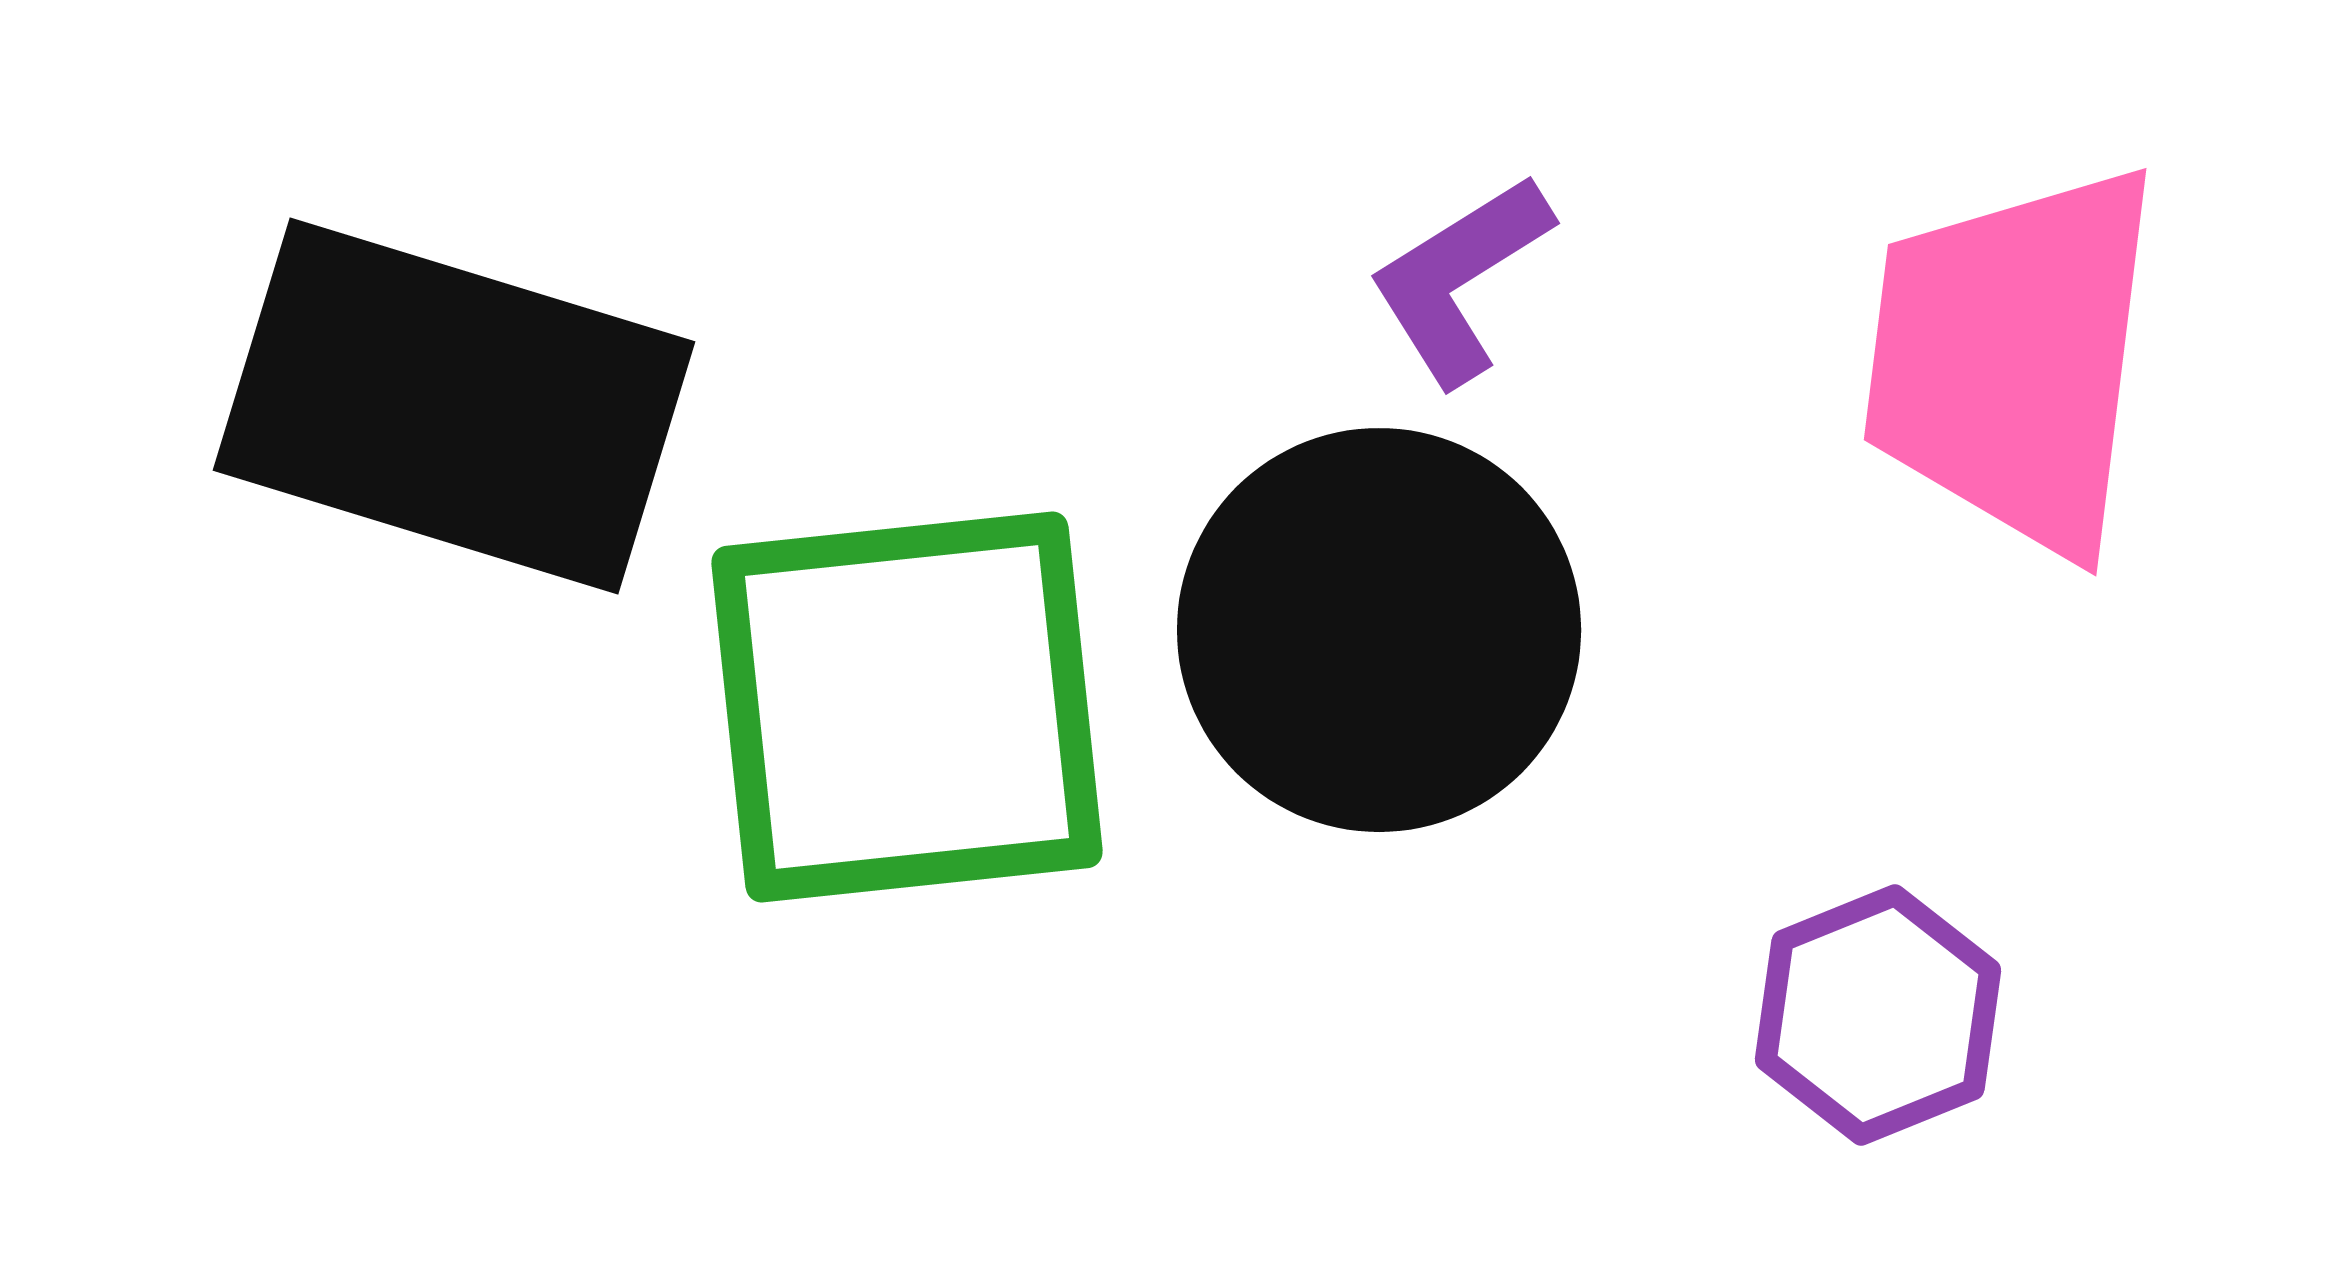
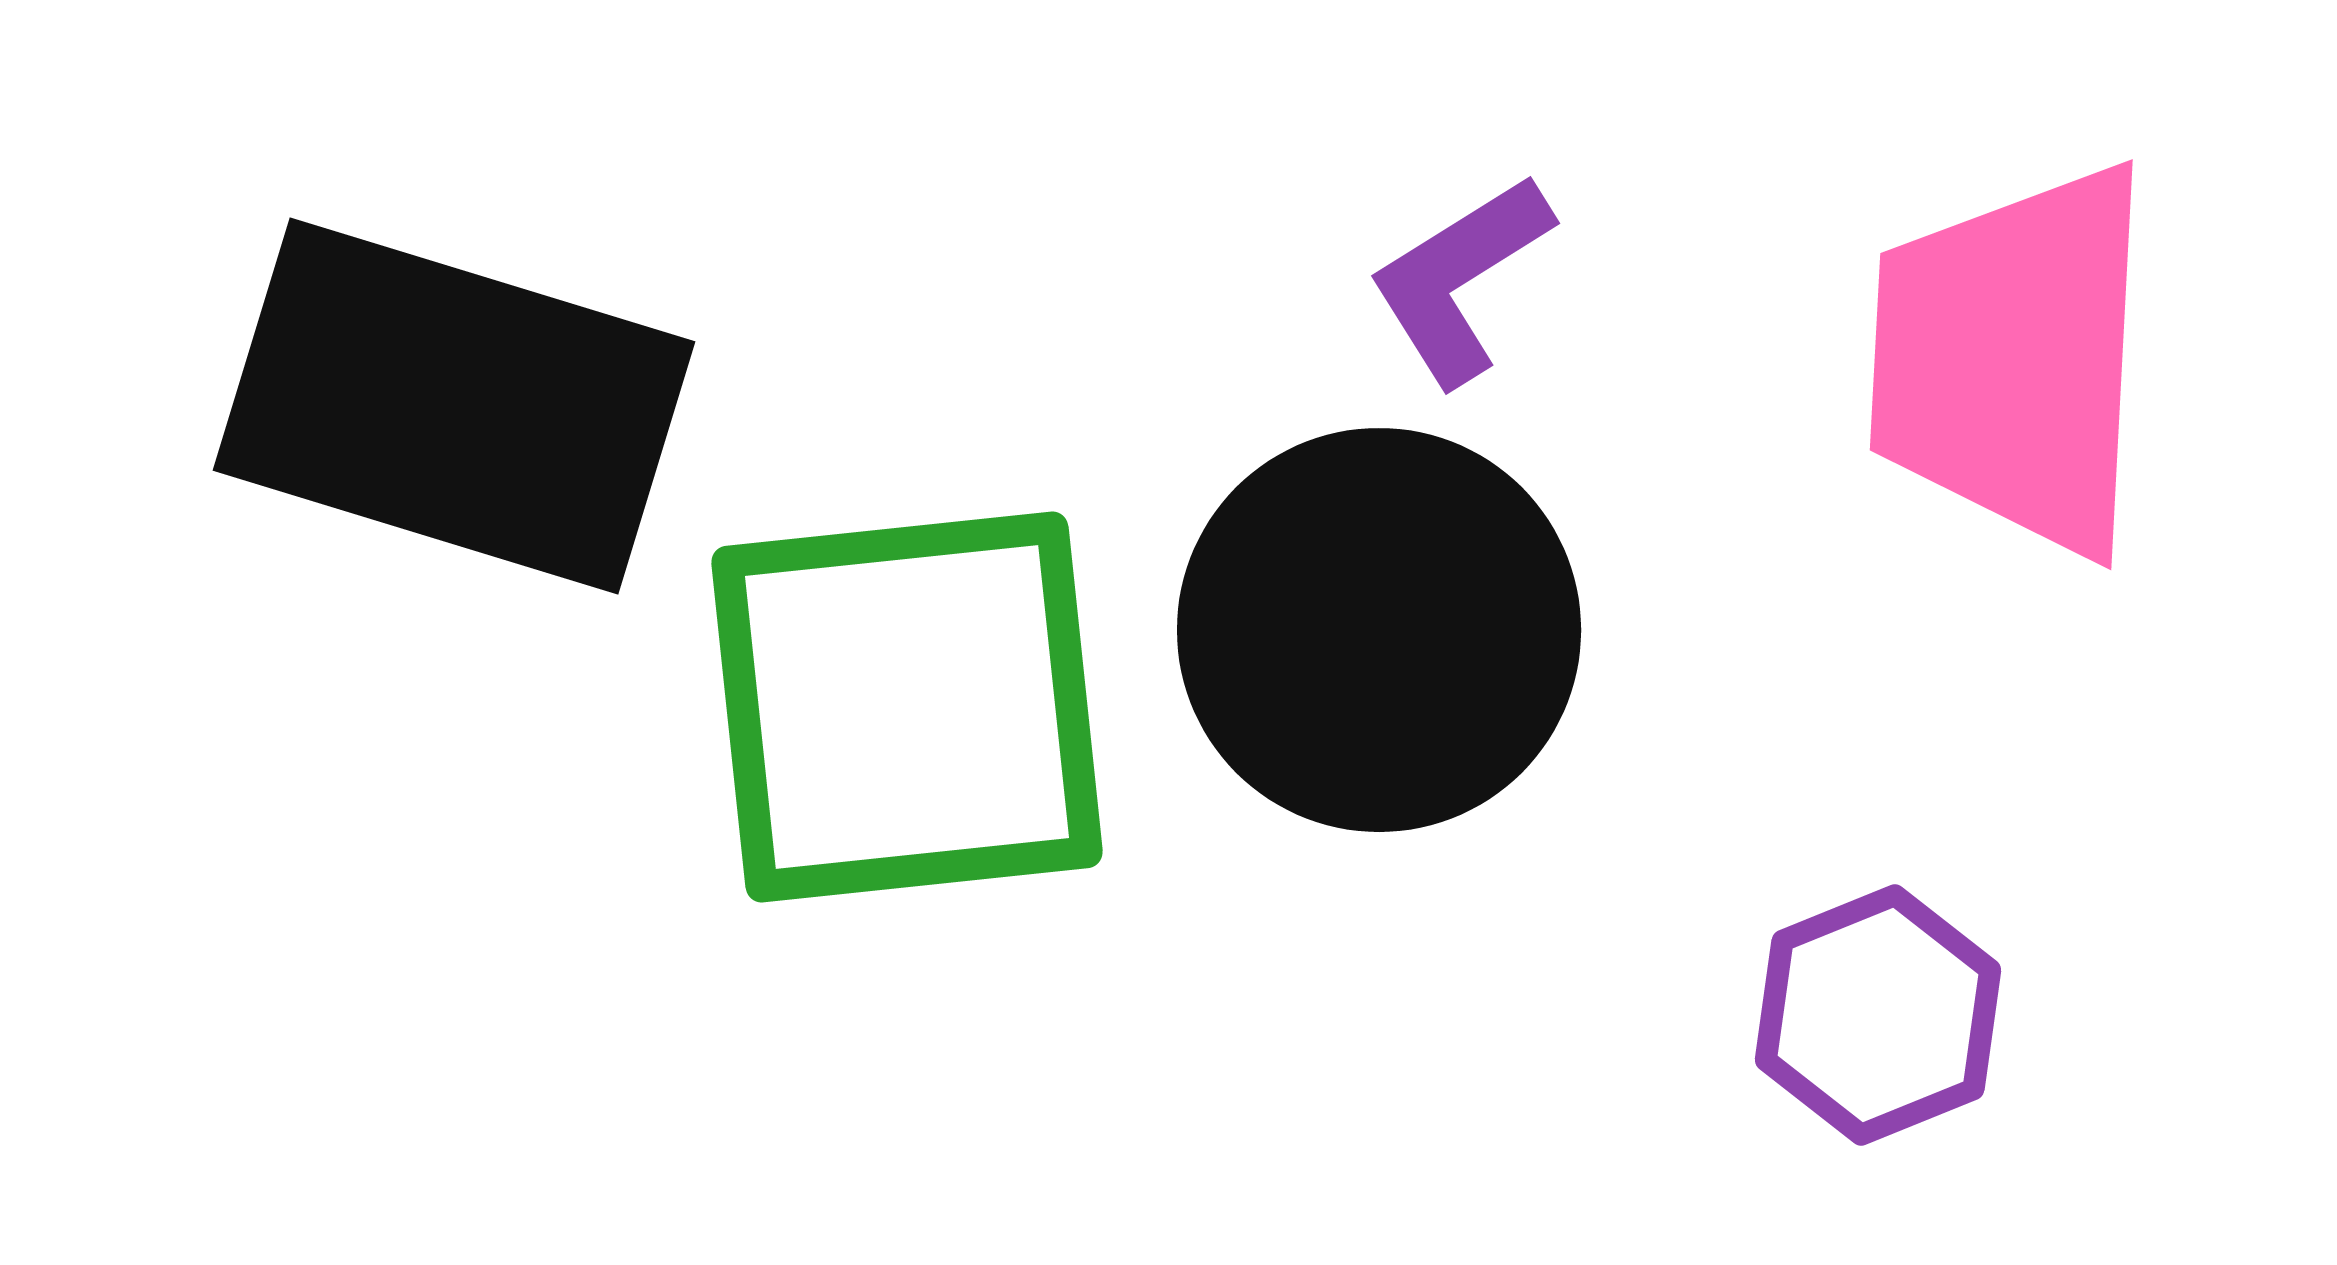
pink trapezoid: rotated 4 degrees counterclockwise
